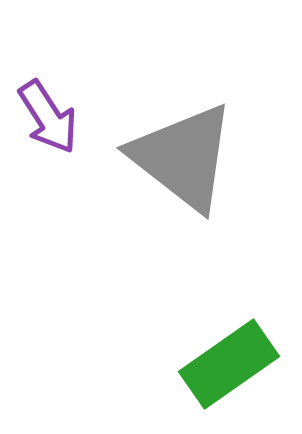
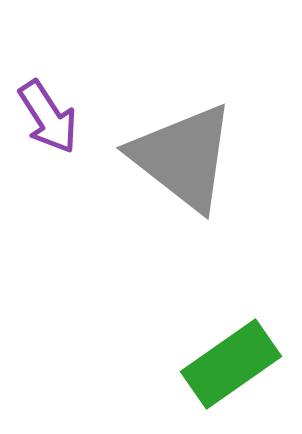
green rectangle: moved 2 px right
